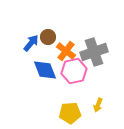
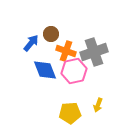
brown circle: moved 3 px right, 3 px up
orange cross: rotated 18 degrees counterclockwise
